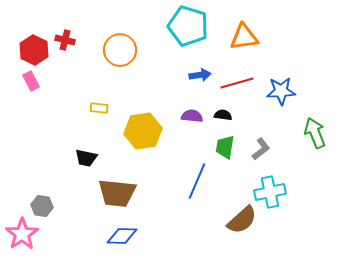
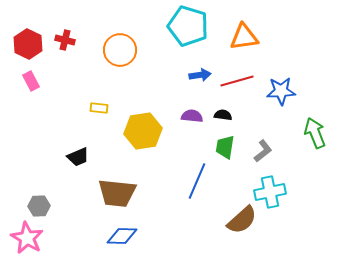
red hexagon: moved 6 px left, 6 px up
red line: moved 2 px up
gray L-shape: moved 2 px right, 2 px down
black trapezoid: moved 8 px left, 1 px up; rotated 35 degrees counterclockwise
gray hexagon: moved 3 px left; rotated 10 degrees counterclockwise
pink star: moved 5 px right, 4 px down; rotated 8 degrees counterclockwise
